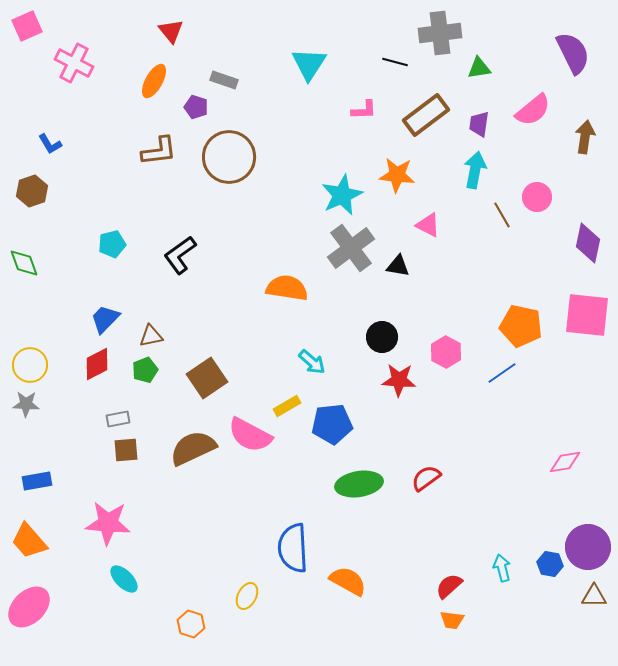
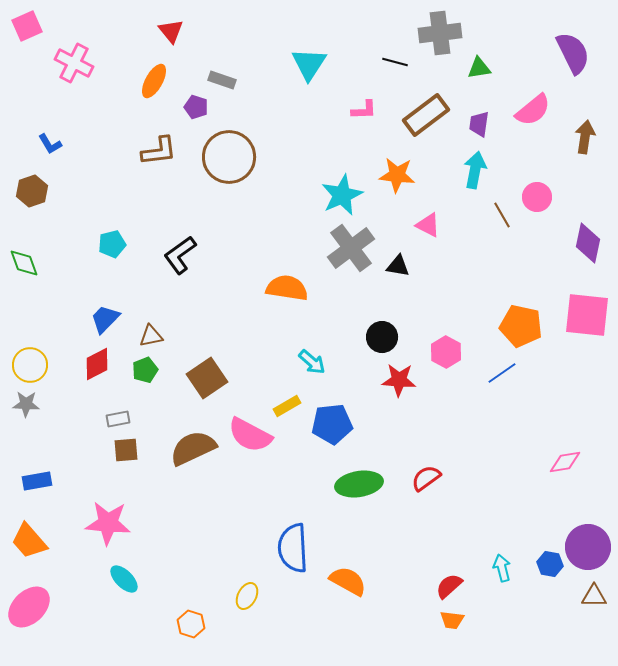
gray rectangle at (224, 80): moved 2 px left
